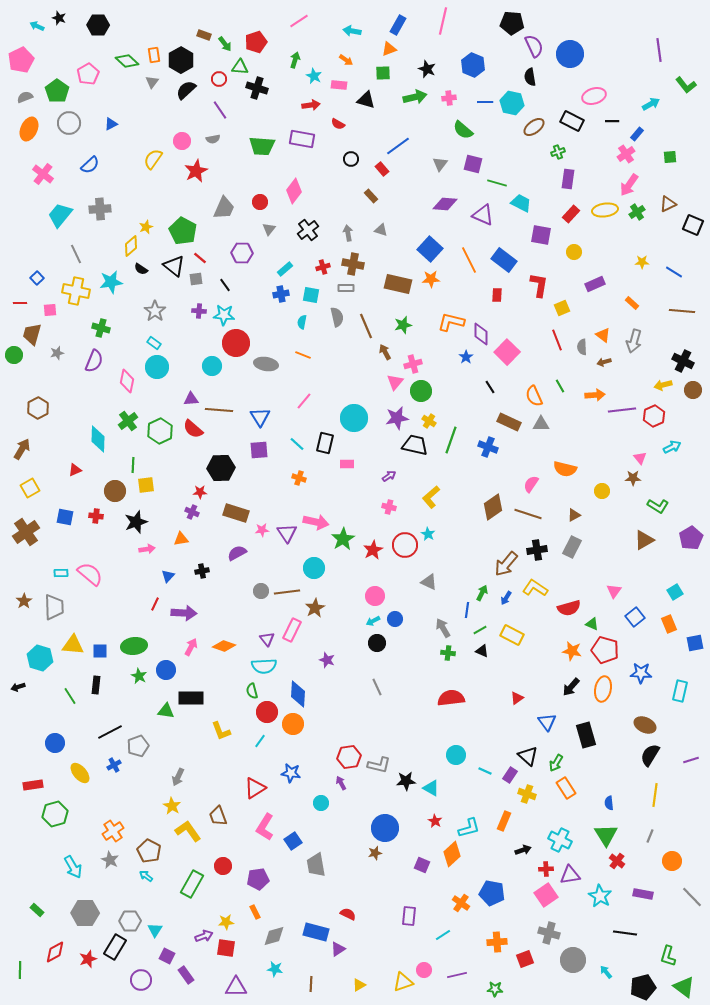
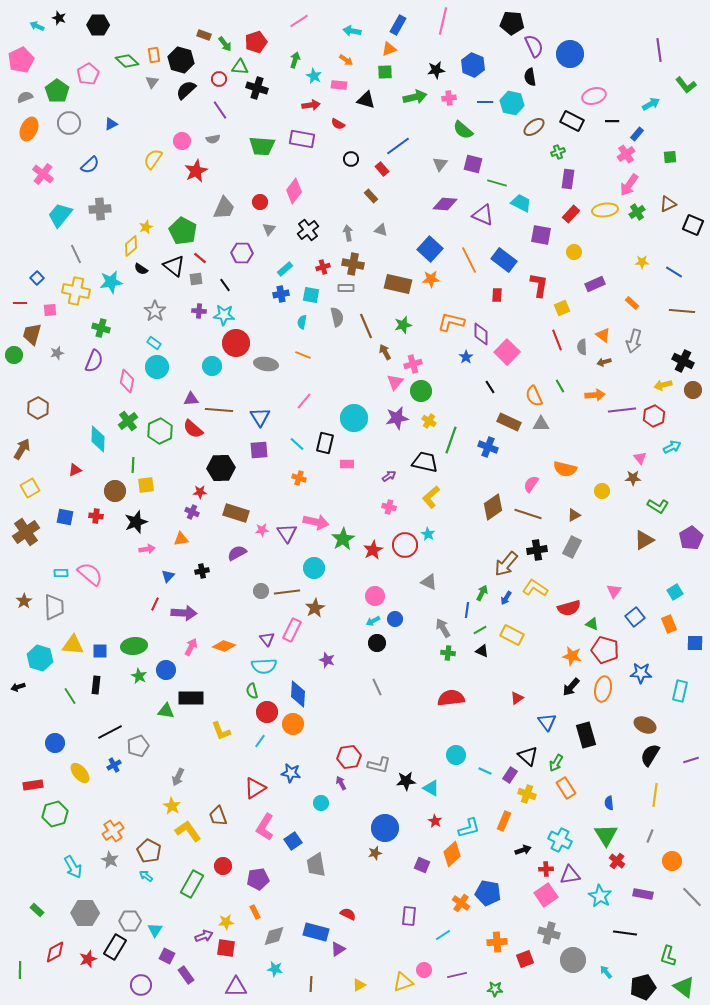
black hexagon at (181, 60): rotated 15 degrees counterclockwise
black star at (427, 69): moved 9 px right, 1 px down; rotated 30 degrees counterclockwise
green square at (383, 73): moved 2 px right, 1 px up
black trapezoid at (415, 445): moved 10 px right, 17 px down
blue square at (695, 643): rotated 12 degrees clockwise
orange star at (572, 651): moved 5 px down
blue pentagon at (492, 893): moved 4 px left
purple circle at (141, 980): moved 5 px down
